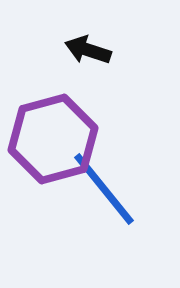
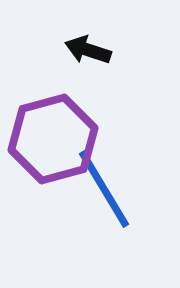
blue line: rotated 8 degrees clockwise
